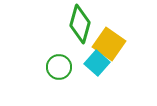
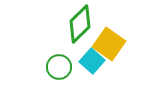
green diamond: rotated 30 degrees clockwise
cyan square: moved 5 px left, 2 px up
